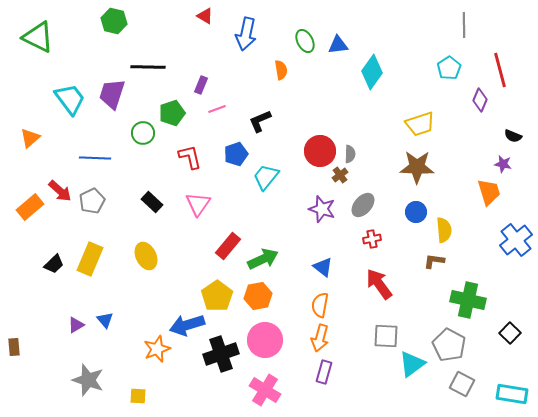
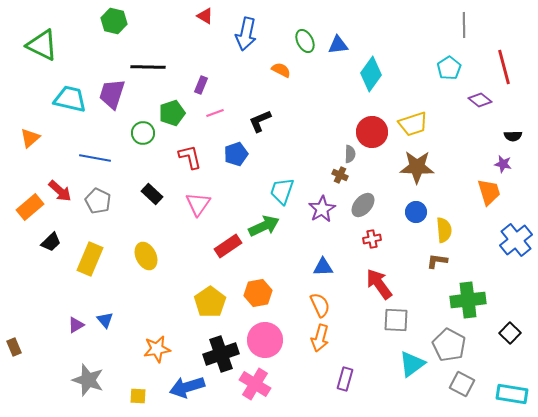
green triangle at (38, 37): moved 4 px right, 8 px down
orange semicircle at (281, 70): rotated 54 degrees counterclockwise
red line at (500, 70): moved 4 px right, 3 px up
cyan diamond at (372, 72): moved 1 px left, 2 px down
cyan trapezoid at (70, 99): rotated 40 degrees counterclockwise
purple diamond at (480, 100): rotated 75 degrees counterclockwise
pink line at (217, 109): moved 2 px left, 4 px down
yellow trapezoid at (420, 124): moved 7 px left
black semicircle at (513, 136): rotated 24 degrees counterclockwise
red circle at (320, 151): moved 52 px right, 19 px up
blue line at (95, 158): rotated 8 degrees clockwise
brown cross at (340, 175): rotated 28 degrees counterclockwise
cyan trapezoid at (266, 177): moved 16 px right, 14 px down; rotated 20 degrees counterclockwise
gray pentagon at (92, 201): moved 6 px right; rotated 20 degrees counterclockwise
black rectangle at (152, 202): moved 8 px up
purple star at (322, 209): rotated 24 degrees clockwise
red rectangle at (228, 246): rotated 16 degrees clockwise
green arrow at (263, 259): moved 1 px right, 33 px up
brown L-shape at (434, 261): moved 3 px right
black trapezoid at (54, 264): moved 3 px left, 22 px up
blue triangle at (323, 267): rotated 40 degrees counterclockwise
yellow pentagon at (217, 296): moved 7 px left, 6 px down
orange hexagon at (258, 296): moved 3 px up
green cross at (468, 300): rotated 20 degrees counterclockwise
orange semicircle at (320, 305): rotated 145 degrees clockwise
blue arrow at (187, 325): moved 62 px down
gray square at (386, 336): moved 10 px right, 16 px up
brown rectangle at (14, 347): rotated 18 degrees counterclockwise
orange star at (157, 349): rotated 12 degrees clockwise
purple rectangle at (324, 372): moved 21 px right, 7 px down
pink cross at (265, 390): moved 10 px left, 6 px up
